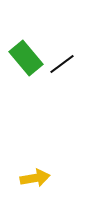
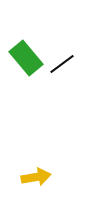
yellow arrow: moved 1 px right, 1 px up
